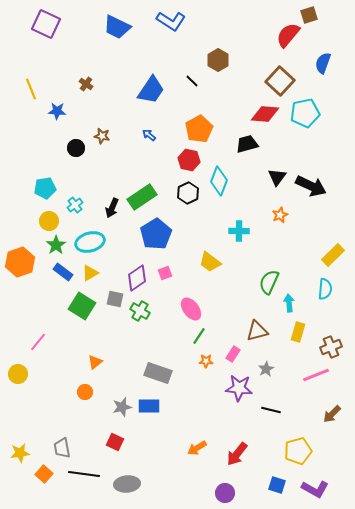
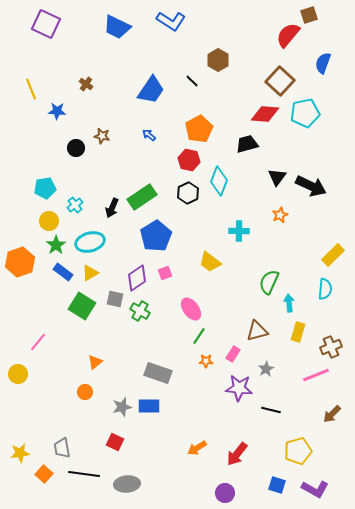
blue pentagon at (156, 234): moved 2 px down
